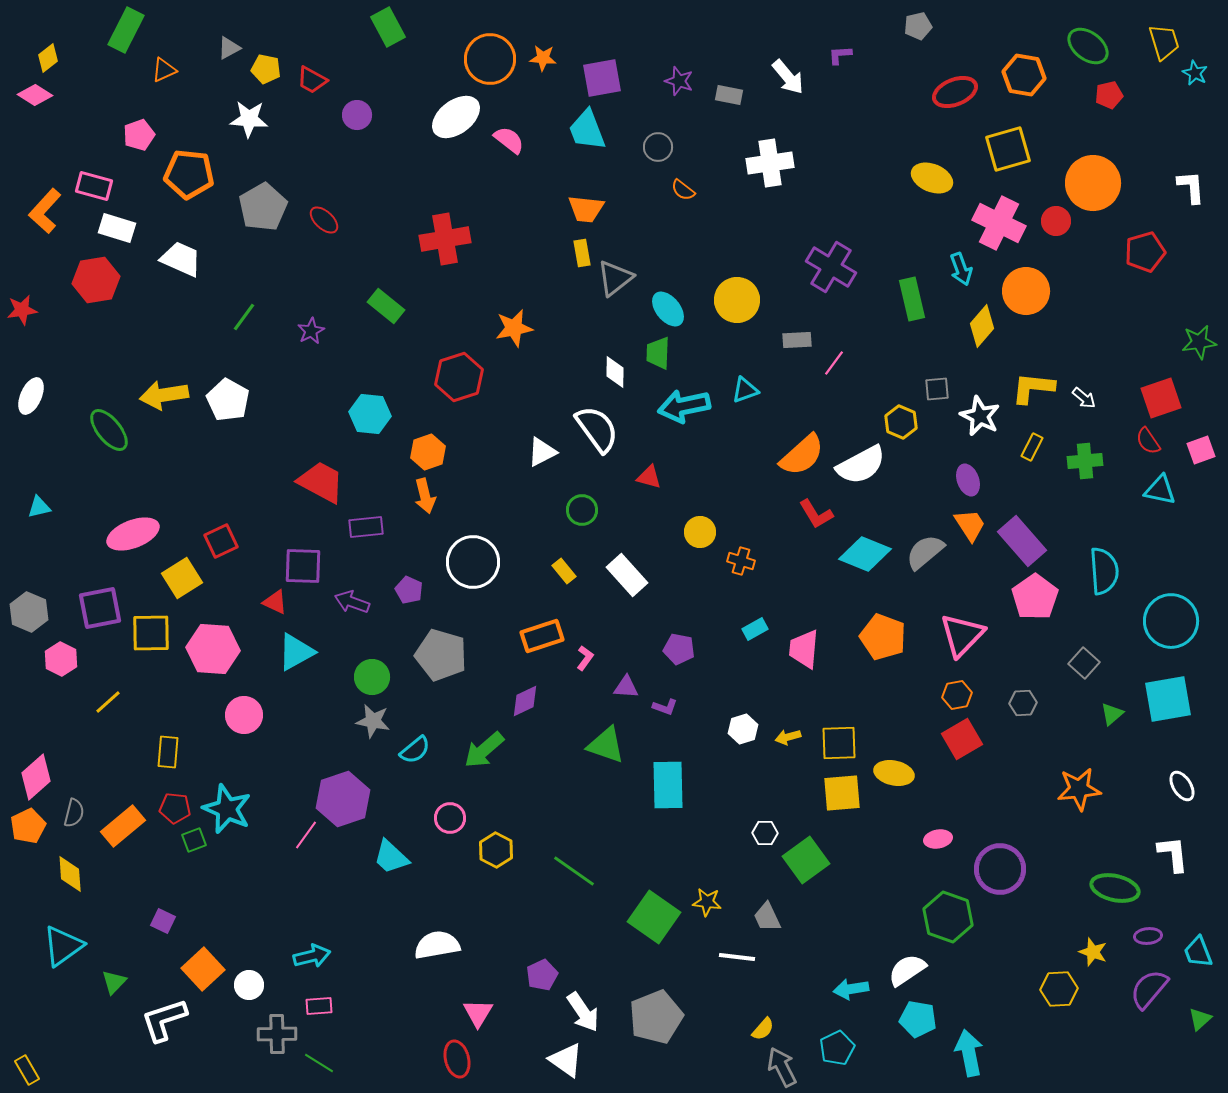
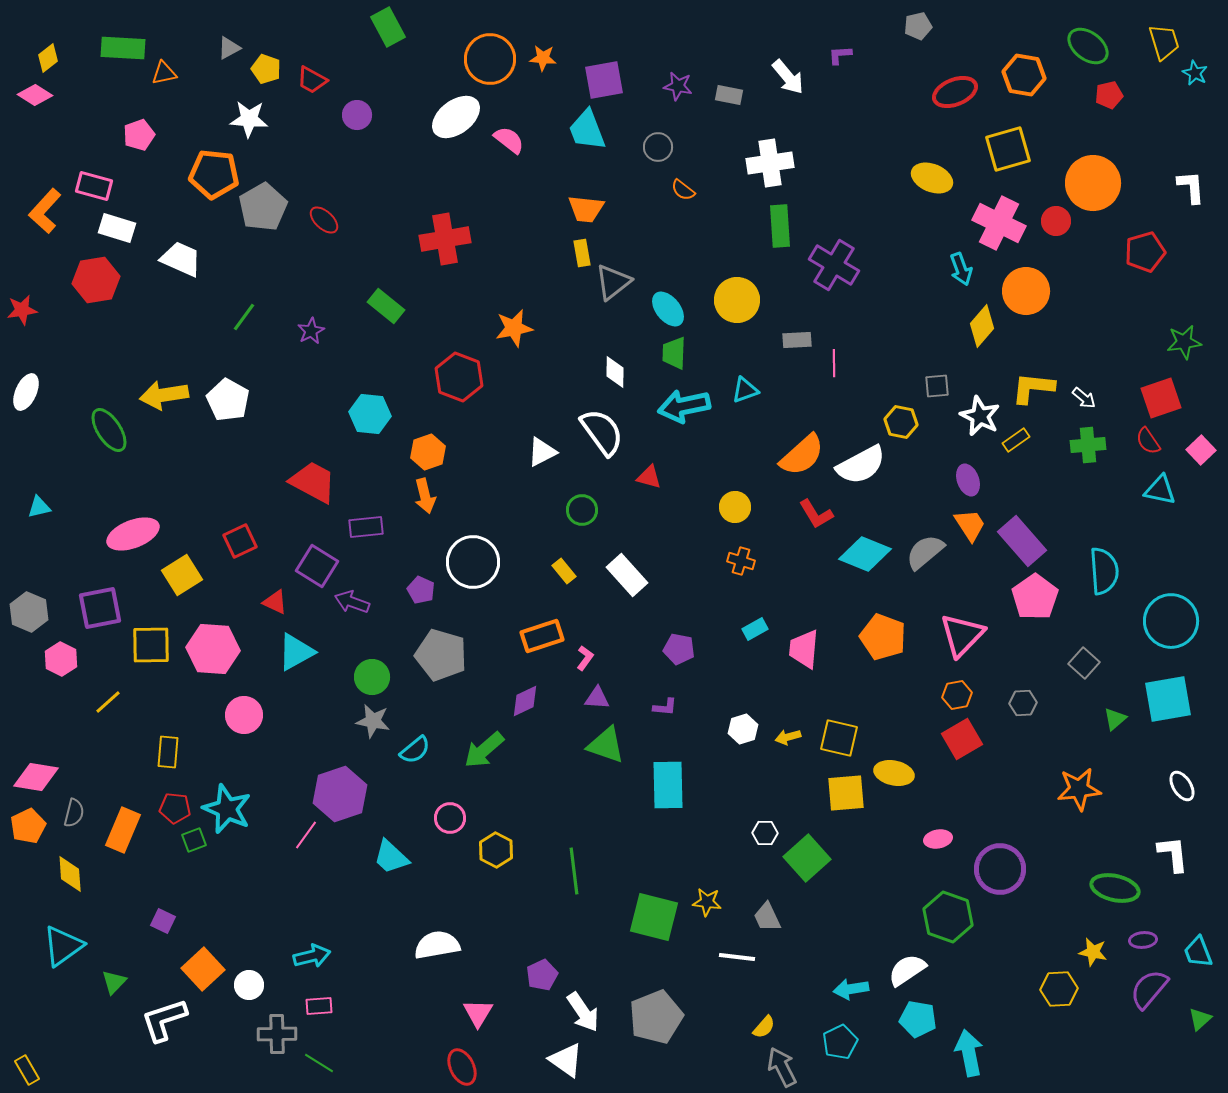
green rectangle at (126, 30): moved 3 px left, 18 px down; rotated 66 degrees clockwise
yellow pentagon at (266, 69): rotated 8 degrees clockwise
orange triangle at (164, 70): moved 3 px down; rotated 12 degrees clockwise
purple square at (602, 78): moved 2 px right, 2 px down
purple star at (679, 81): moved 1 px left, 5 px down; rotated 8 degrees counterclockwise
orange pentagon at (189, 174): moved 25 px right
purple cross at (831, 267): moved 3 px right, 2 px up
gray triangle at (615, 278): moved 2 px left, 4 px down
green rectangle at (912, 299): moved 132 px left, 73 px up; rotated 9 degrees clockwise
green star at (1199, 342): moved 15 px left
green trapezoid at (658, 353): moved 16 px right
pink line at (834, 363): rotated 36 degrees counterclockwise
red hexagon at (459, 377): rotated 21 degrees counterclockwise
gray square at (937, 389): moved 3 px up
white ellipse at (31, 396): moved 5 px left, 4 px up
yellow hexagon at (901, 422): rotated 12 degrees counterclockwise
white semicircle at (597, 429): moved 5 px right, 3 px down
green ellipse at (109, 430): rotated 6 degrees clockwise
yellow rectangle at (1032, 447): moved 16 px left, 7 px up; rotated 28 degrees clockwise
pink square at (1201, 450): rotated 24 degrees counterclockwise
green cross at (1085, 461): moved 3 px right, 16 px up
red trapezoid at (321, 482): moved 8 px left
yellow circle at (700, 532): moved 35 px right, 25 px up
red square at (221, 541): moved 19 px right
purple square at (303, 566): moved 14 px right; rotated 30 degrees clockwise
yellow square at (182, 578): moved 3 px up
purple pentagon at (409, 590): moved 12 px right
yellow square at (151, 633): moved 12 px down
purple triangle at (626, 687): moved 29 px left, 11 px down
purple L-shape at (665, 707): rotated 15 degrees counterclockwise
green triangle at (1112, 714): moved 3 px right, 5 px down
yellow square at (839, 743): moved 5 px up; rotated 15 degrees clockwise
pink diamond at (36, 777): rotated 51 degrees clockwise
yellow square at (842, 793): moved 4 px right
purple hexagon at (343, 799): moved 3 px left, 5 px up
orange rectangle at (123, 826): moved 4 px down; rotated 27 degrees counterclockwise
green square at (806, 860): moved 1 px right, 2 px up; rotated 6 degrees counterclockwise
green line at (574, 871): rotated 48 degrees clockwise
green square at (654, 917): rotated 21 degrees counterclockwise
purple ellipse at (1148, 936): moved 5 px left, 4 px down
yellow star at (1093, 952): rotated 8 degrees counterclockwise
yellow semicircle at (763, 1029): moved 1 px right, 2 px up
cyan pentagon at (837, 1048): moved 3 px right, 6 px up
red ellipse at (457, 1059): moved 5 px right, 8 px down; rotated 12 degrees counterclockwise
